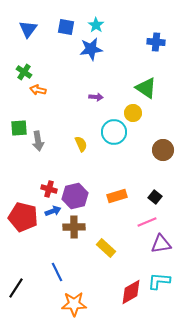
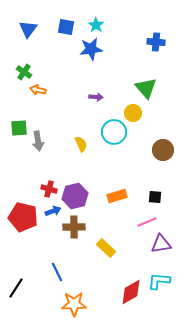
green triangle: rotated 15 degrees clockwise
black square: rotated 32 degrees counterclockwise
